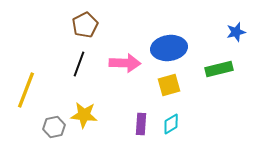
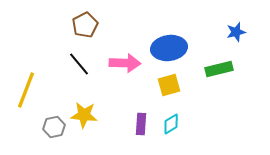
black line: rotated 60 degrees counterclockwise
